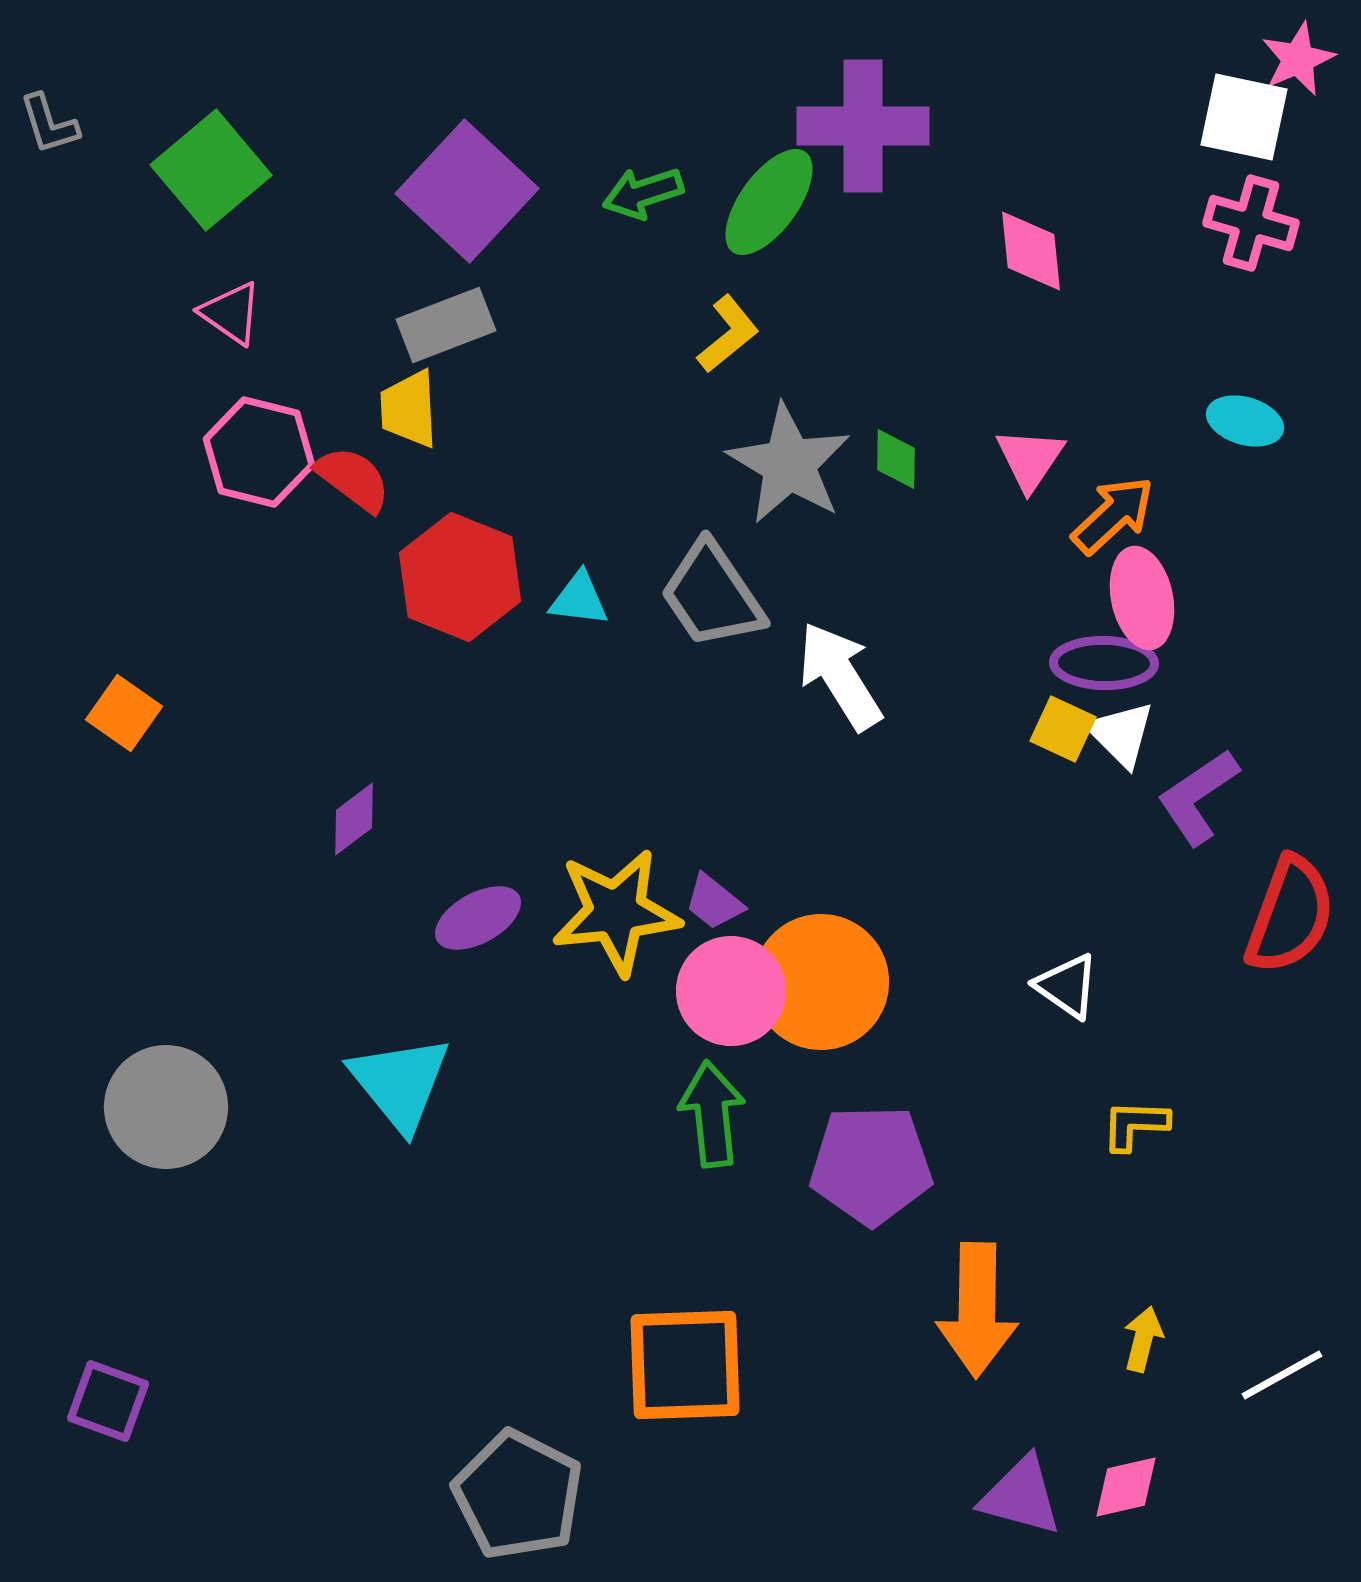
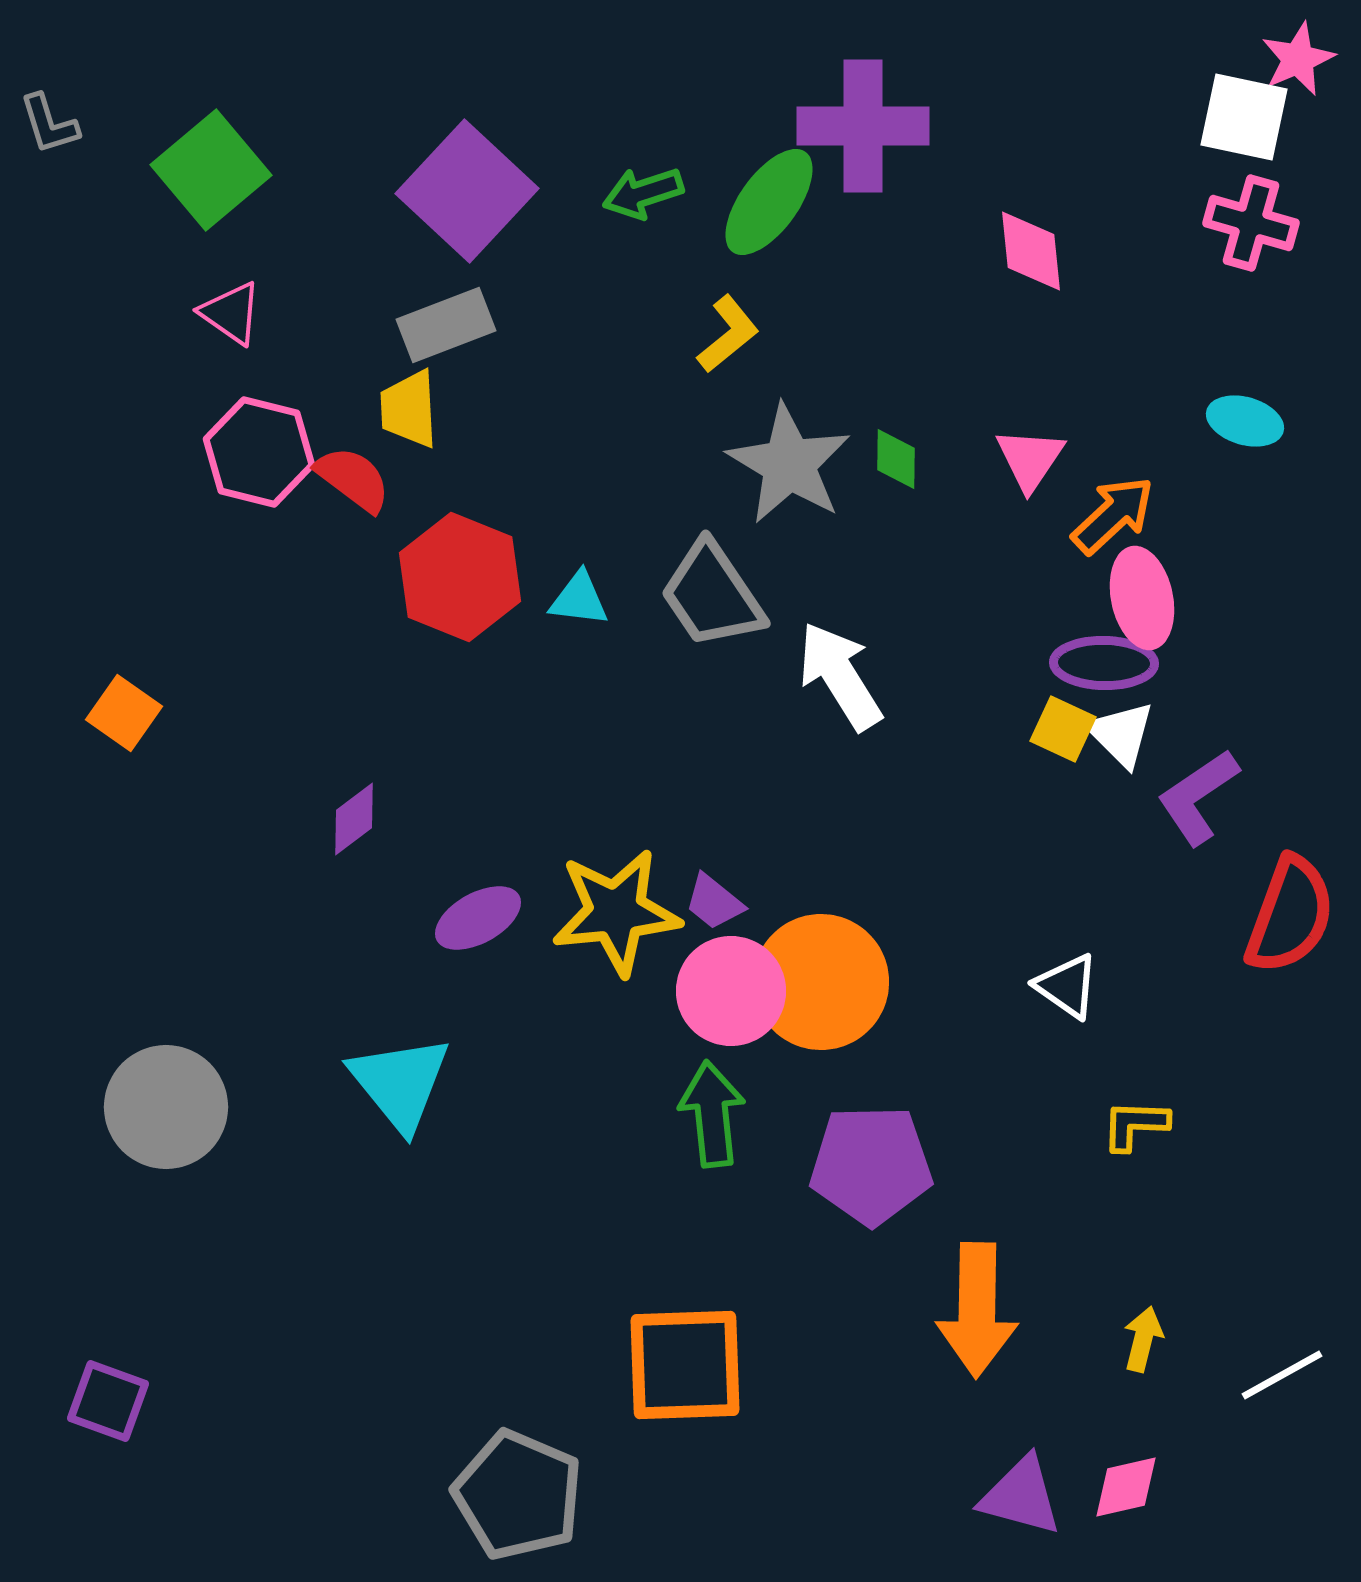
gray pentagon at (518, 1495): rotated 4 degrees counterclockwise
